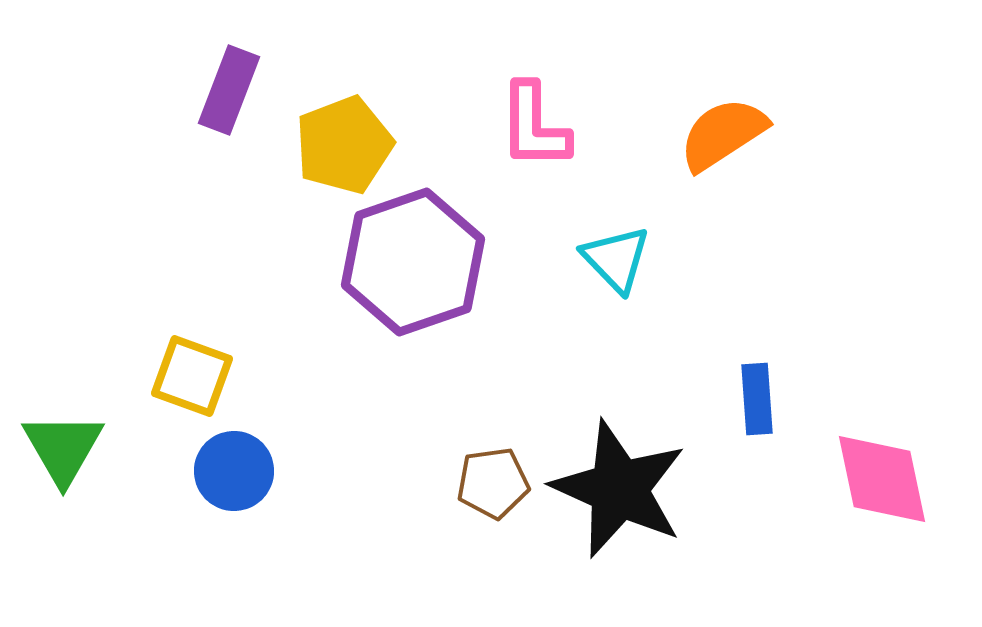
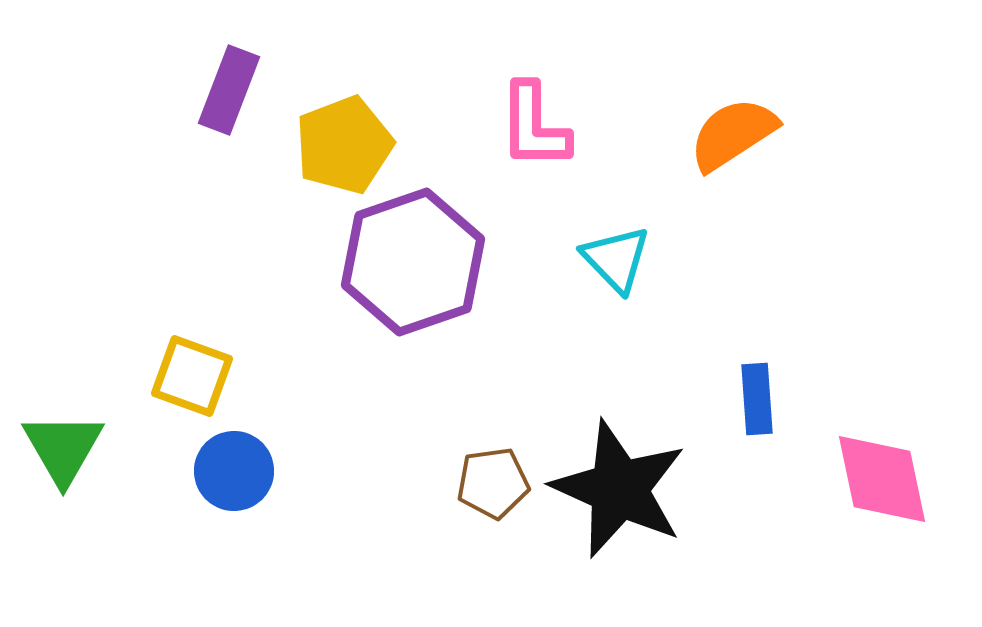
orange semicircle: moved 10 px right
